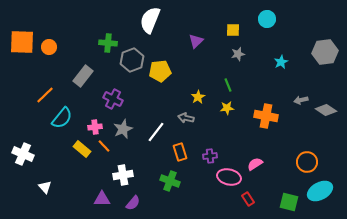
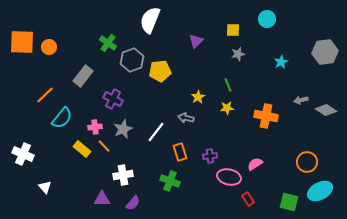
green cross at (108, 43): rotated 30 degrees clockwise
